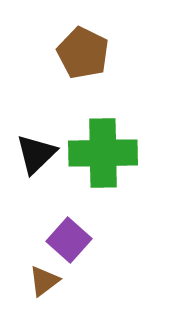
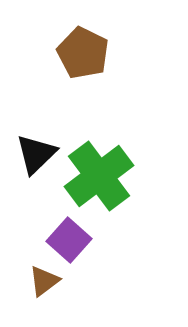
green cross: moved 4 px left, 23 px down; rotated 36 degrees counterclockwise
